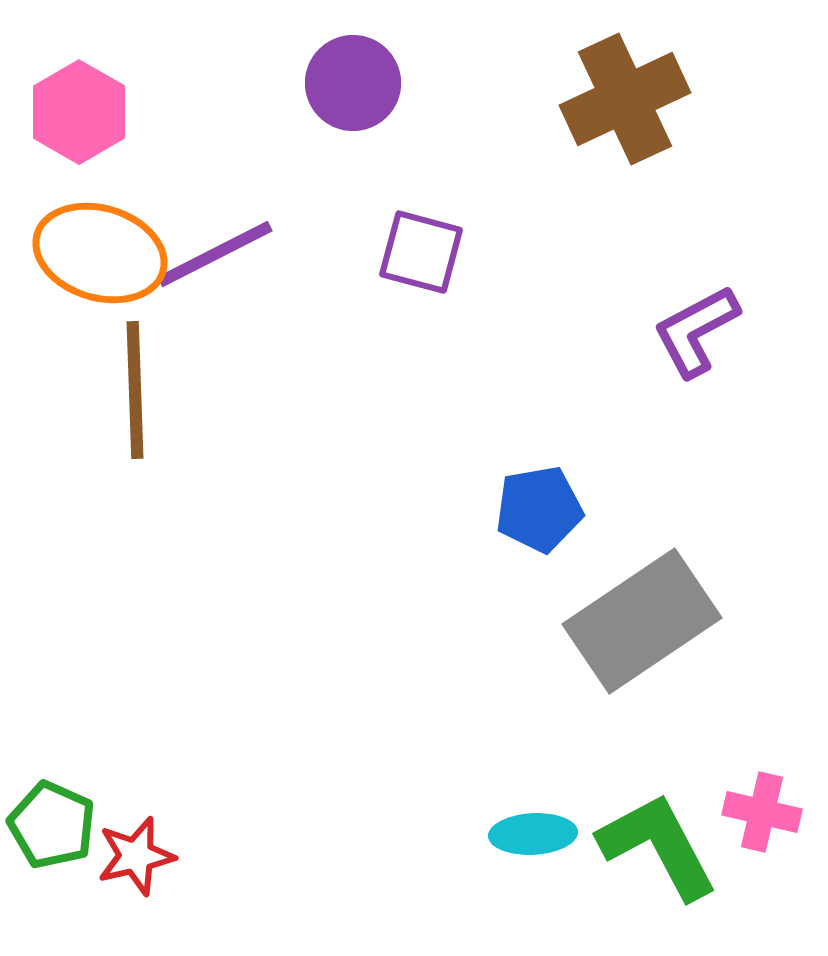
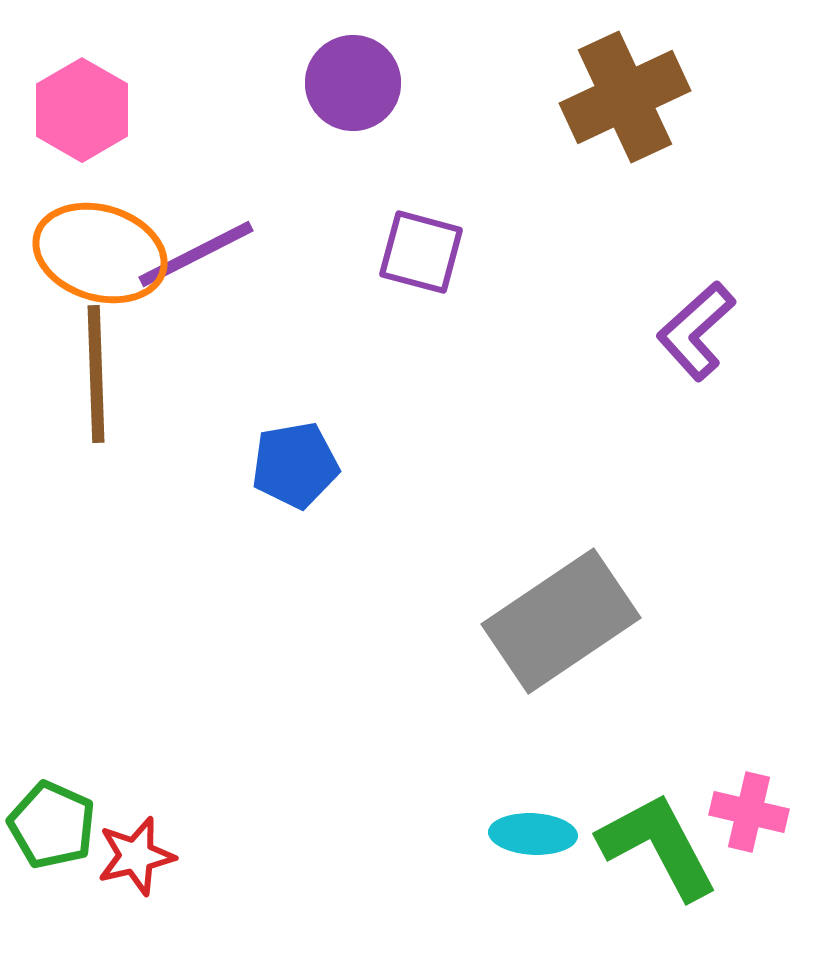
brown cross: moved 2 px up
pink hexagon: moved 3 px right, 2 px up
purple line: moved 19 px left
purple L-shape: rotated 14 degrees counterclockwise
brown line: moved 39 px left, 16 px up
blue pentagon: moved 244 px left, 44 px up
gray rectangle: moved 81 px left
pink cross: moved 13 px left
cyan ellipse: rotated 6 degrees clockwise
